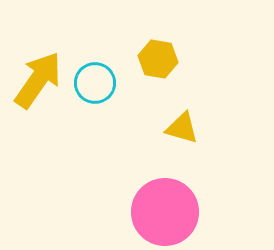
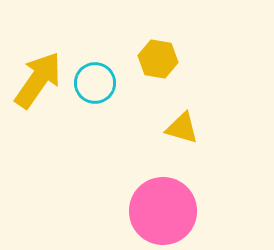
pink circle: moved 2 px left, 1 px up
